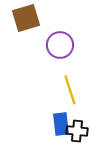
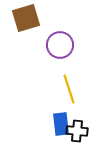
yellow line: moved 1 px left, 1 px up
